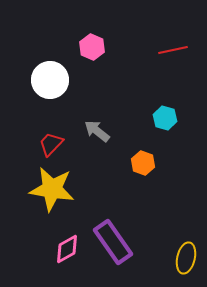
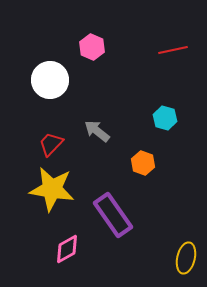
purple rectangle: moved 27 px up
